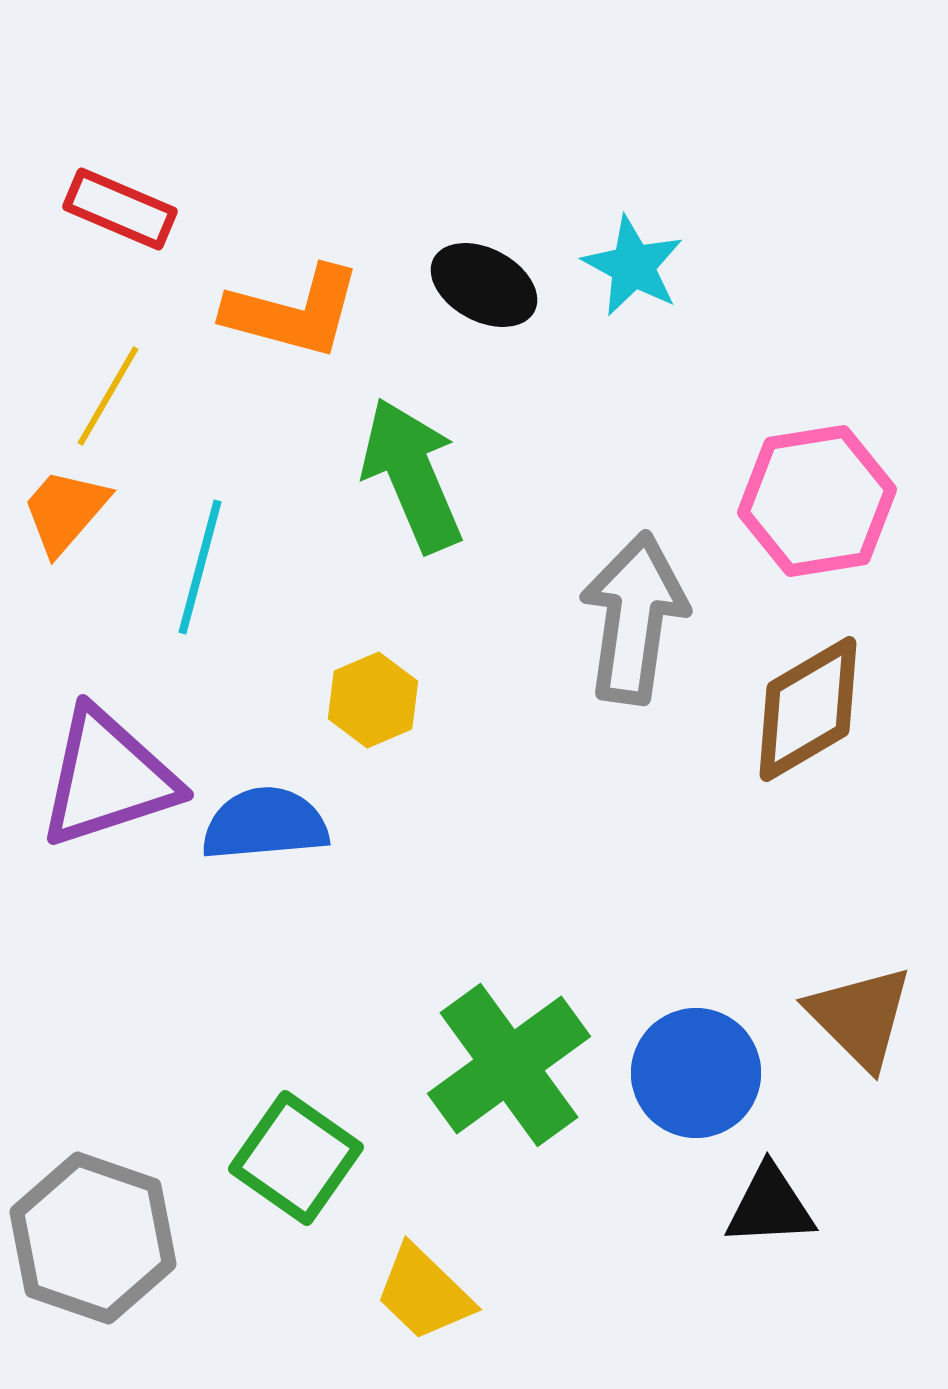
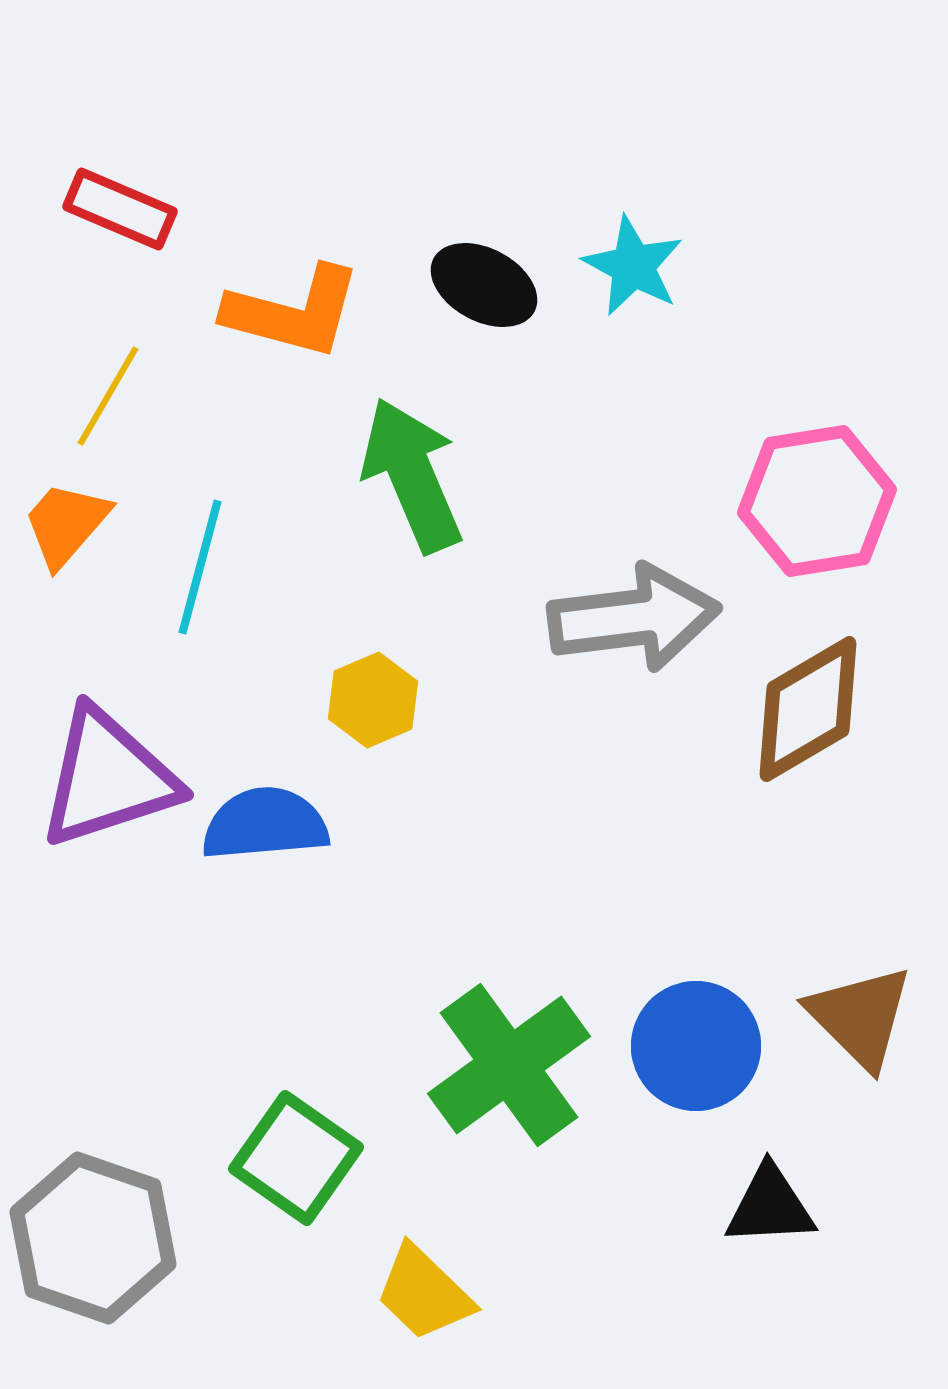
orange trapezoid: moved 1 px right, 13 px down
gray arrow: rotated 75 degrees clockwise
blue circle: moved 27 px up
